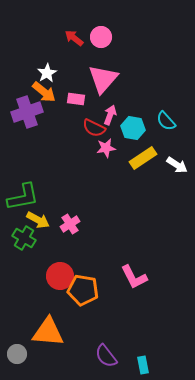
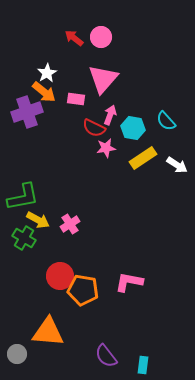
pink L-shape: moved 5 px left, 5 px down; rotated 128 degrees clockwise
cyan rectangle: rotated 18 degrees clockwise
